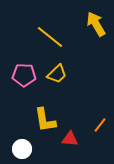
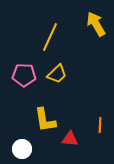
yellow line: rotated 76 degrees clockwise
orange line: rotated 35 degrees counterclockwise
